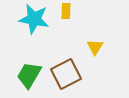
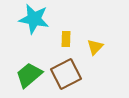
yellow rectangle: moved 28 px down
yellow triangle: rotated 12 degrees clockwise
green trapezoid: rotated 20 degrees clockwise
